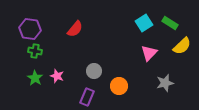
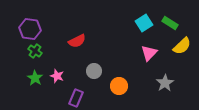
red semicircle: moved 2 px right, 12 px down; rotated 24 degrees clockwise
green cross: rotated 24 degrees clockwise
gray star: rotated 18 degrees counterclockwise
purple rectangle: moved 11 px left, 1 px down
